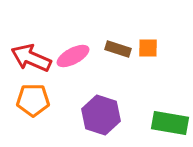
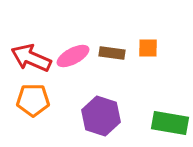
brown rectangle: moved 6 px left, 4 px down; rotated 10 degrees counterclockwise
purple hexagon: moved 1 px down
